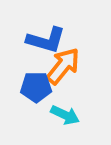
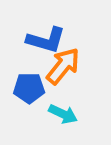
blue pentagon: moved 7 px left, 1 px down
cyan arrow: moved 2 px left, 1 px up
